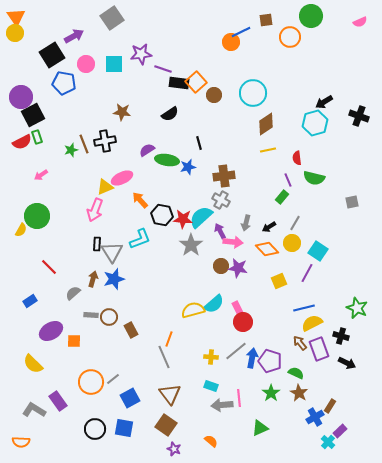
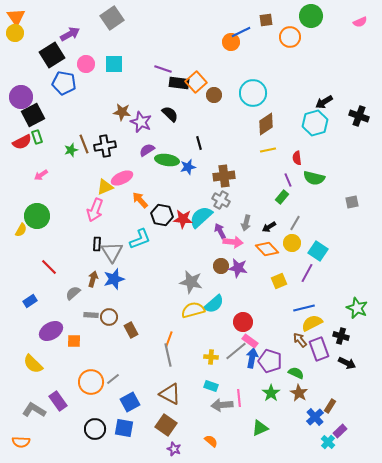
purple arrow at (74, 36): moved 4 px left, 2 px up
purple star at (141, 54): moved 68 px down; rotated 30 degrees clockwise
black semicircle at (170, 114): rotated 102 degrees counterclockwise
black cross at (105, 141): moved 5 px down
gray star at (191, 245): moved 37 px down; rotated 25 degrees counterclockwise
pink rectangle at (238, 309): moved 12 px right, 32 px down; rotated 28 degrees counterclockwise
brown arrow at (300, 343): moved 3 px up
gray line at (164, 357): moved 4 px right, 2 px up; rotated 10 degrees clockwise
brown triangle at (170, 394): rotated 25 degrees counterclockwise
blue square at (130, 398): moved 4 px down
blue cross at (315, 417): rotated 12 degrees counterclockwise
